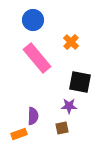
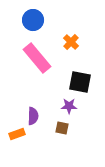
brown square: rotated 24 degrees clockwise
orange rectangle: moved 2 px left
